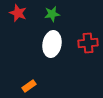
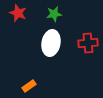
green star: moved 2 px right
white ellipse: moved 1 px left, 1 px up
